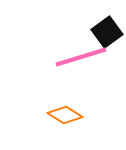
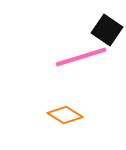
black square: moved 2 px up; rotated 20 degrees counterclockwise
